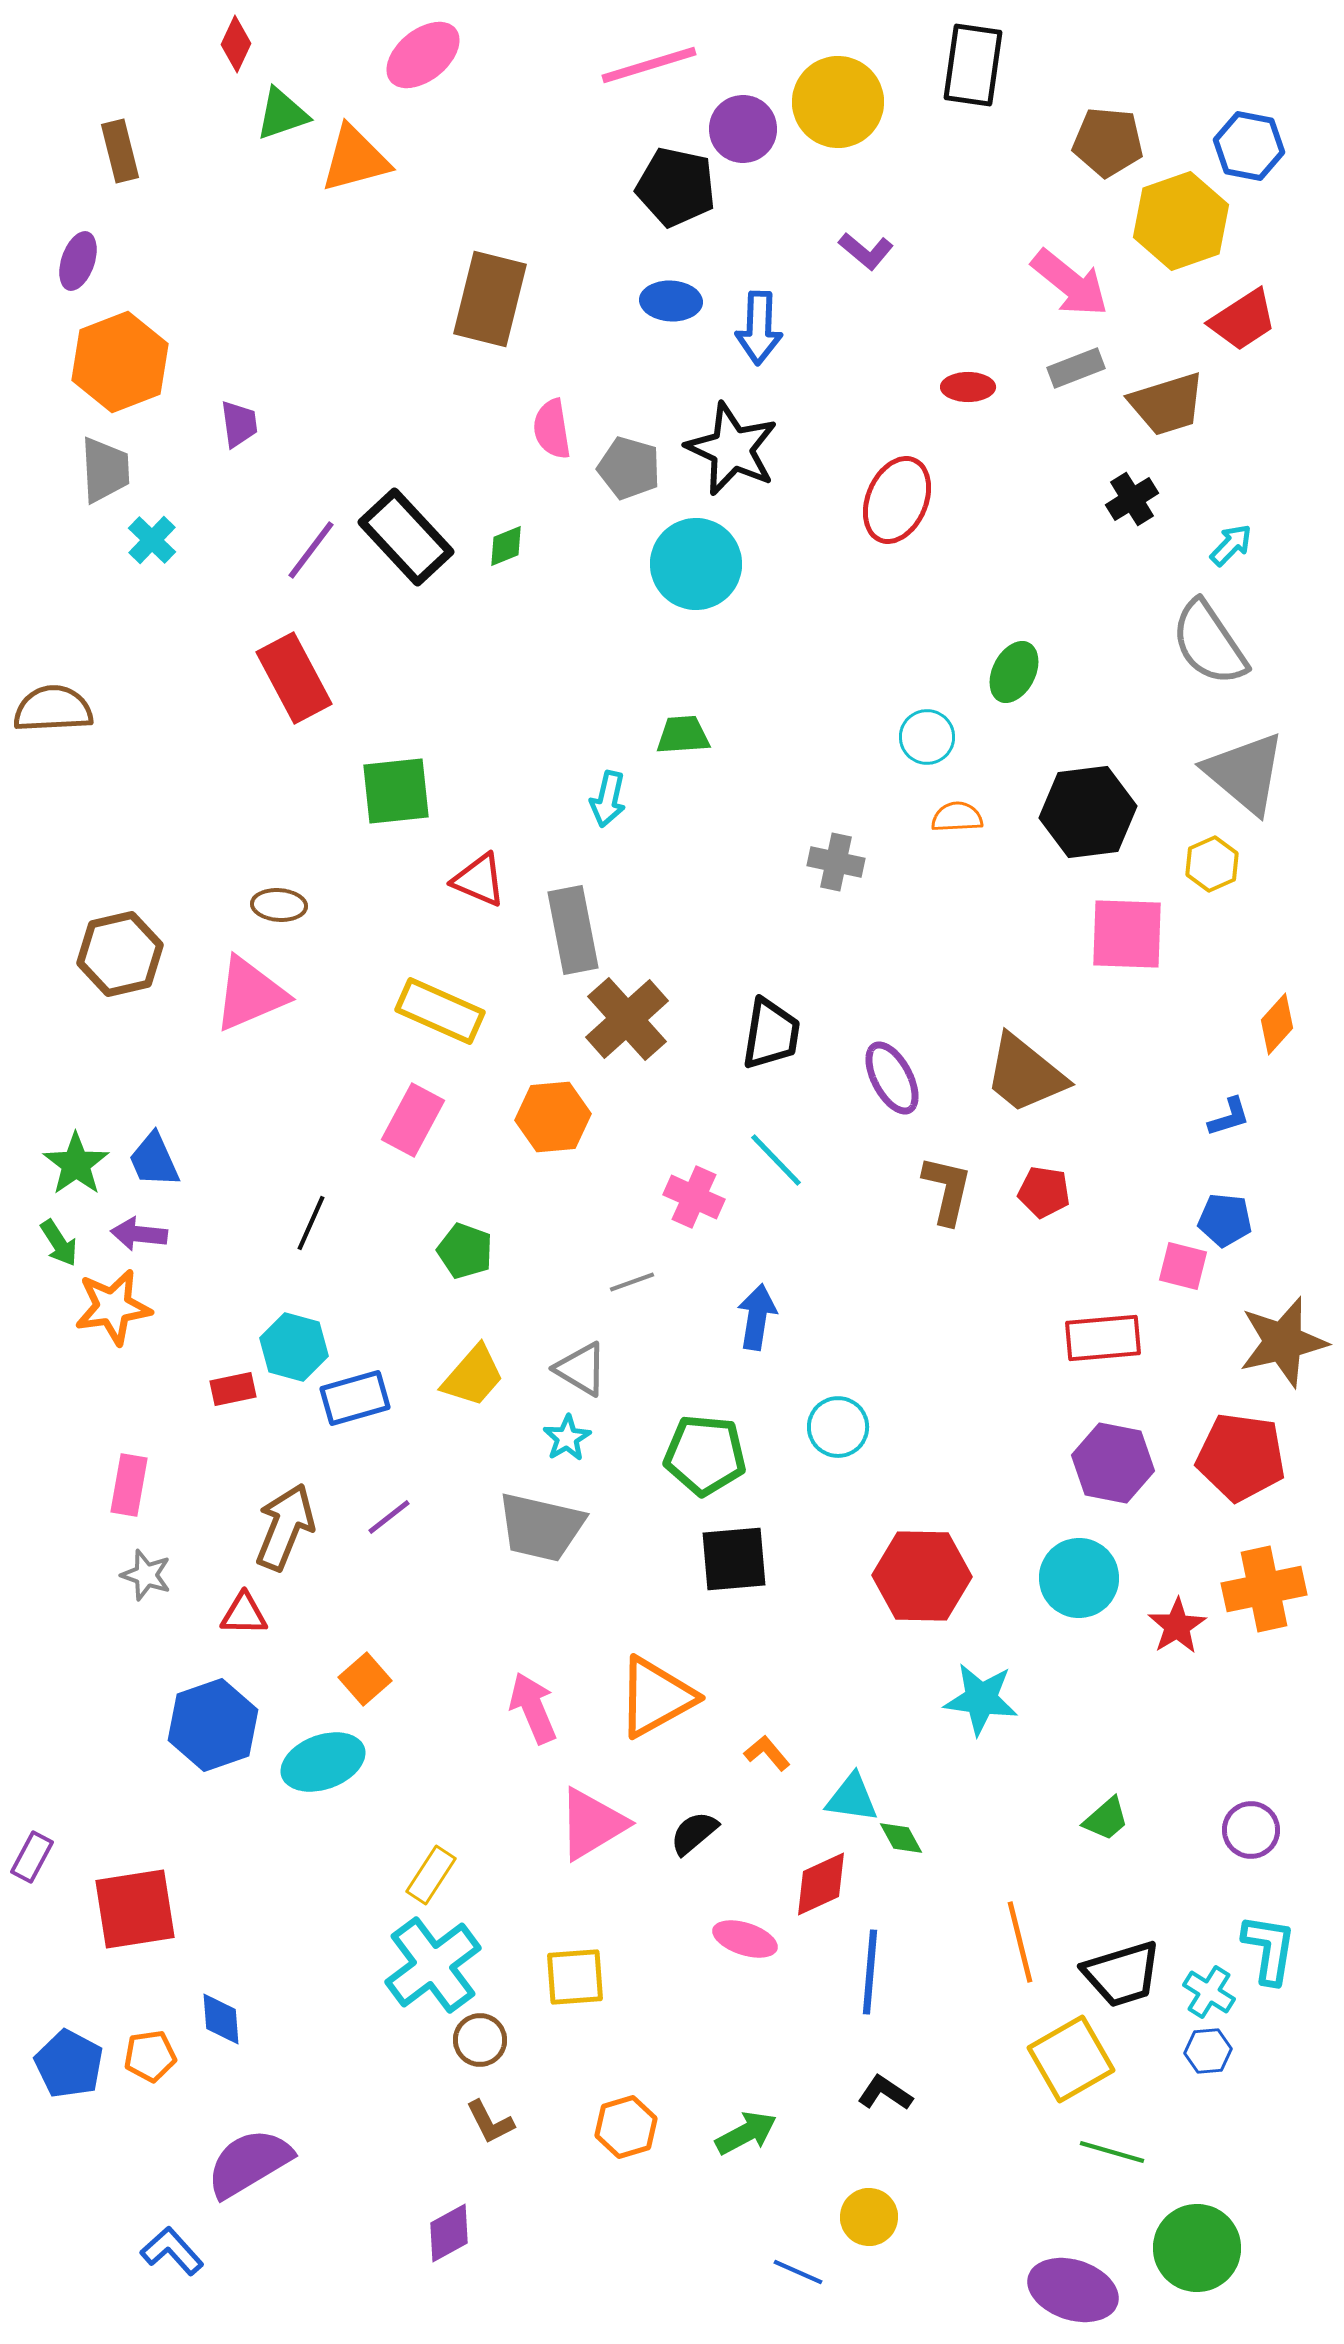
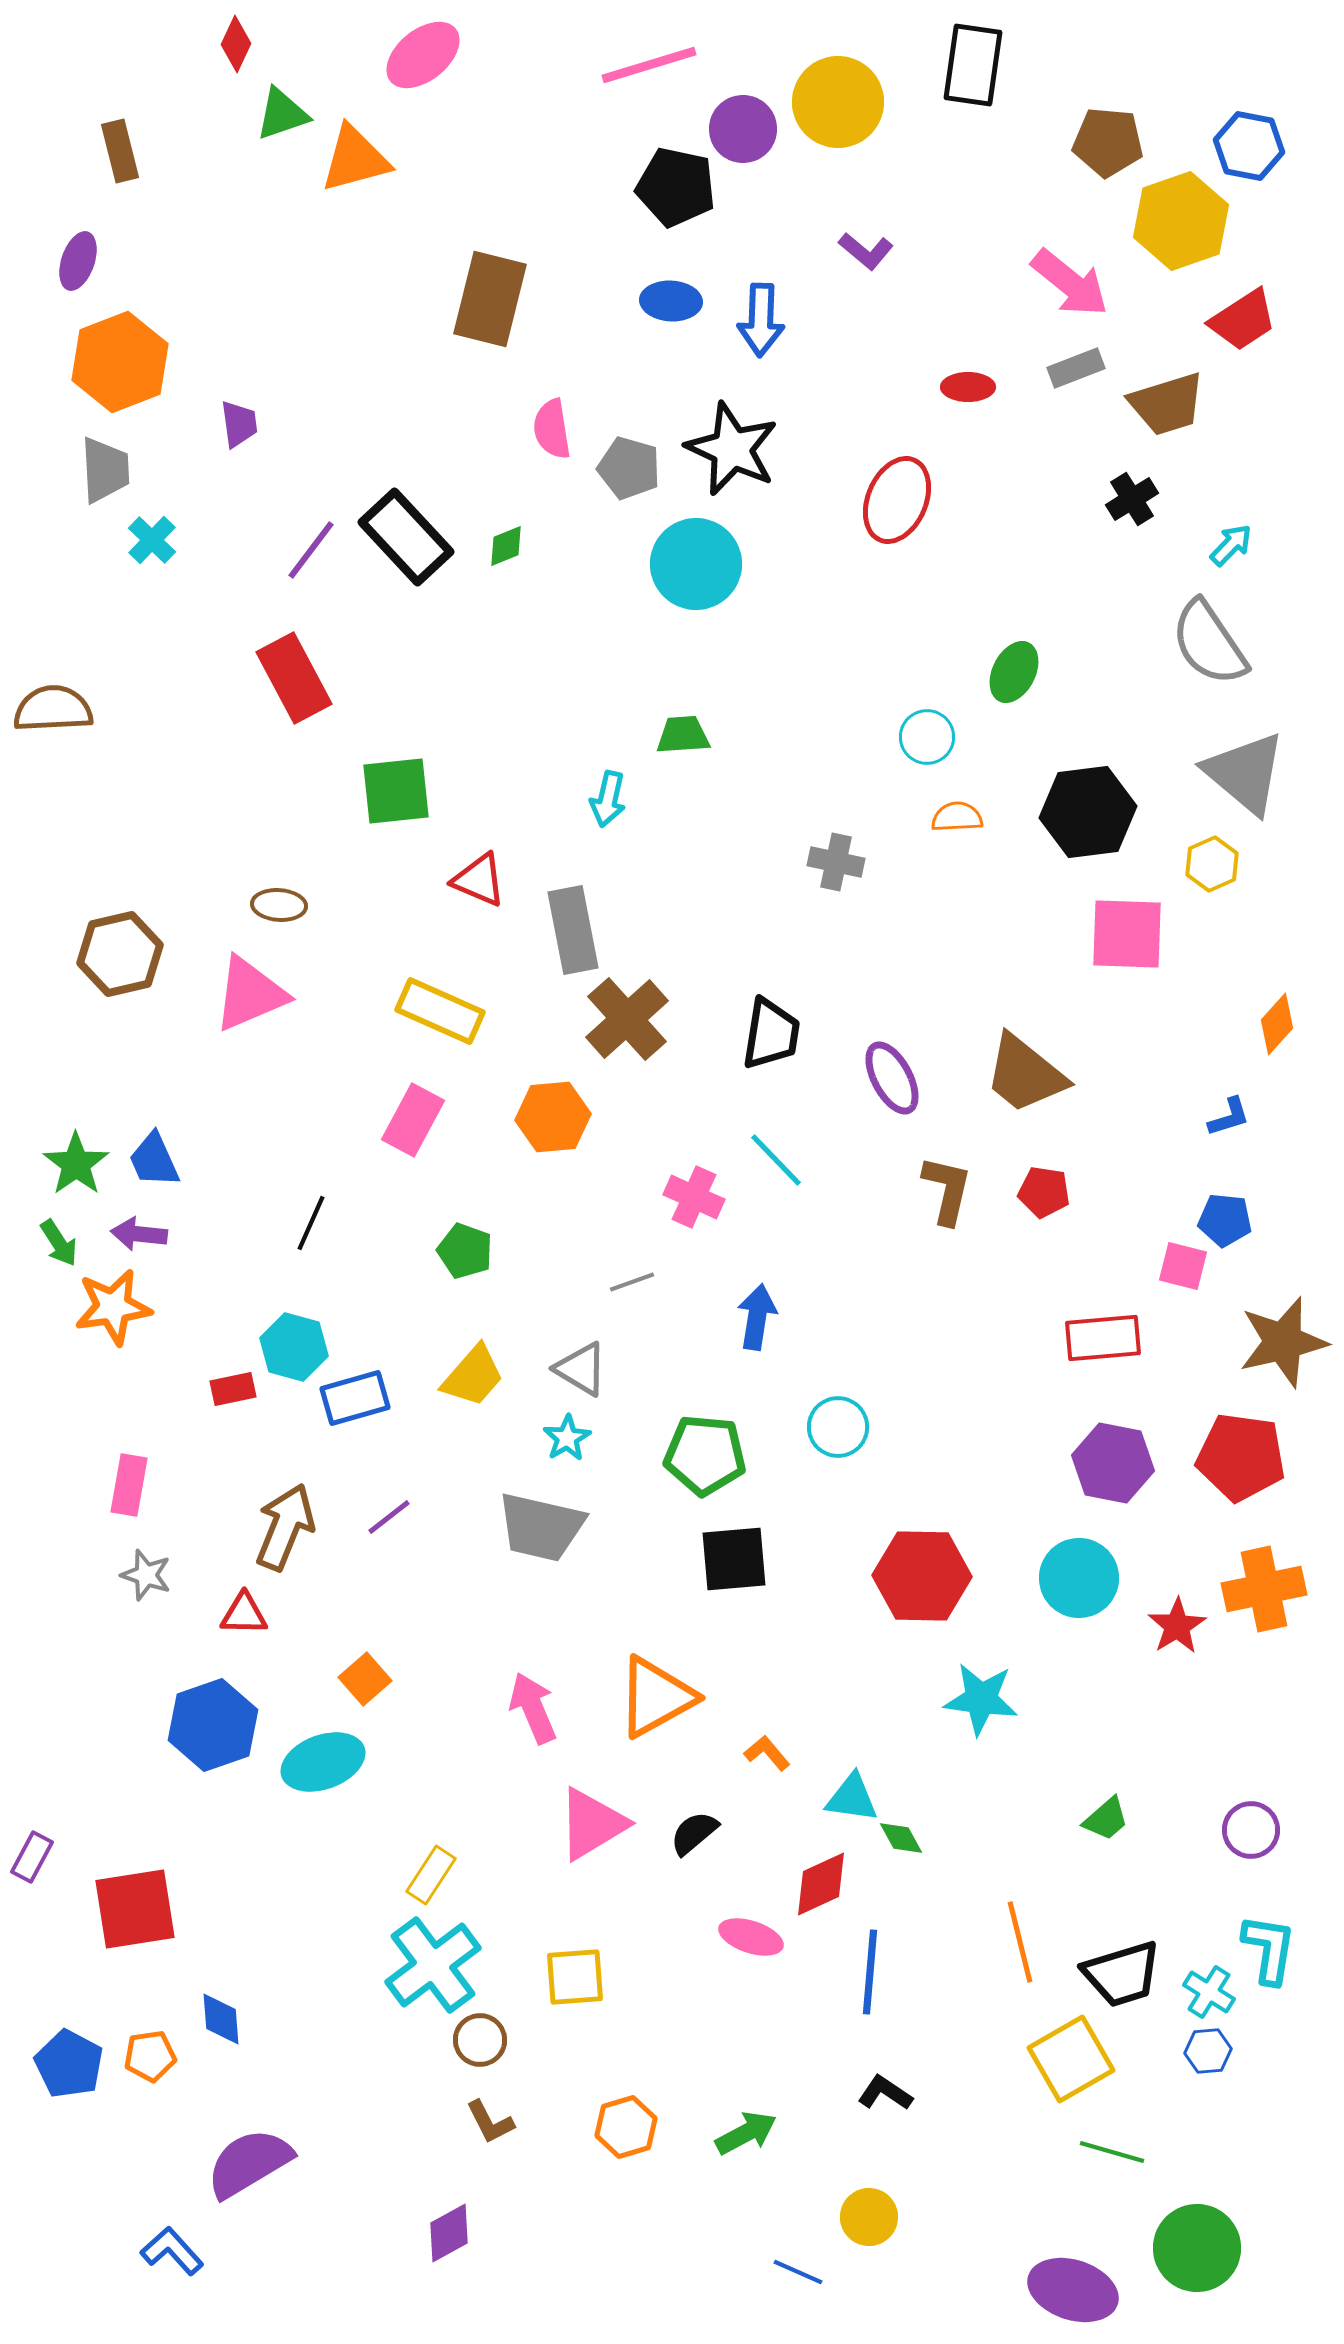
blue arrow at (759, 328): moved 2 px right, 8 px up
pink ellipse at (745, 1939): moved 6 px right, 2 px up
